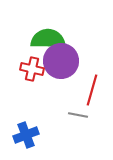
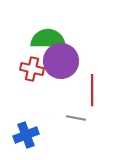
red line: rotated 16 degrees counterclockwise
gray line: moved 2 px left, 3 px down
